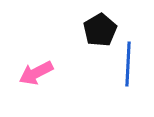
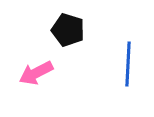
black pentagon: moved 32 px left; rotated 24 degrees counterclockwise
